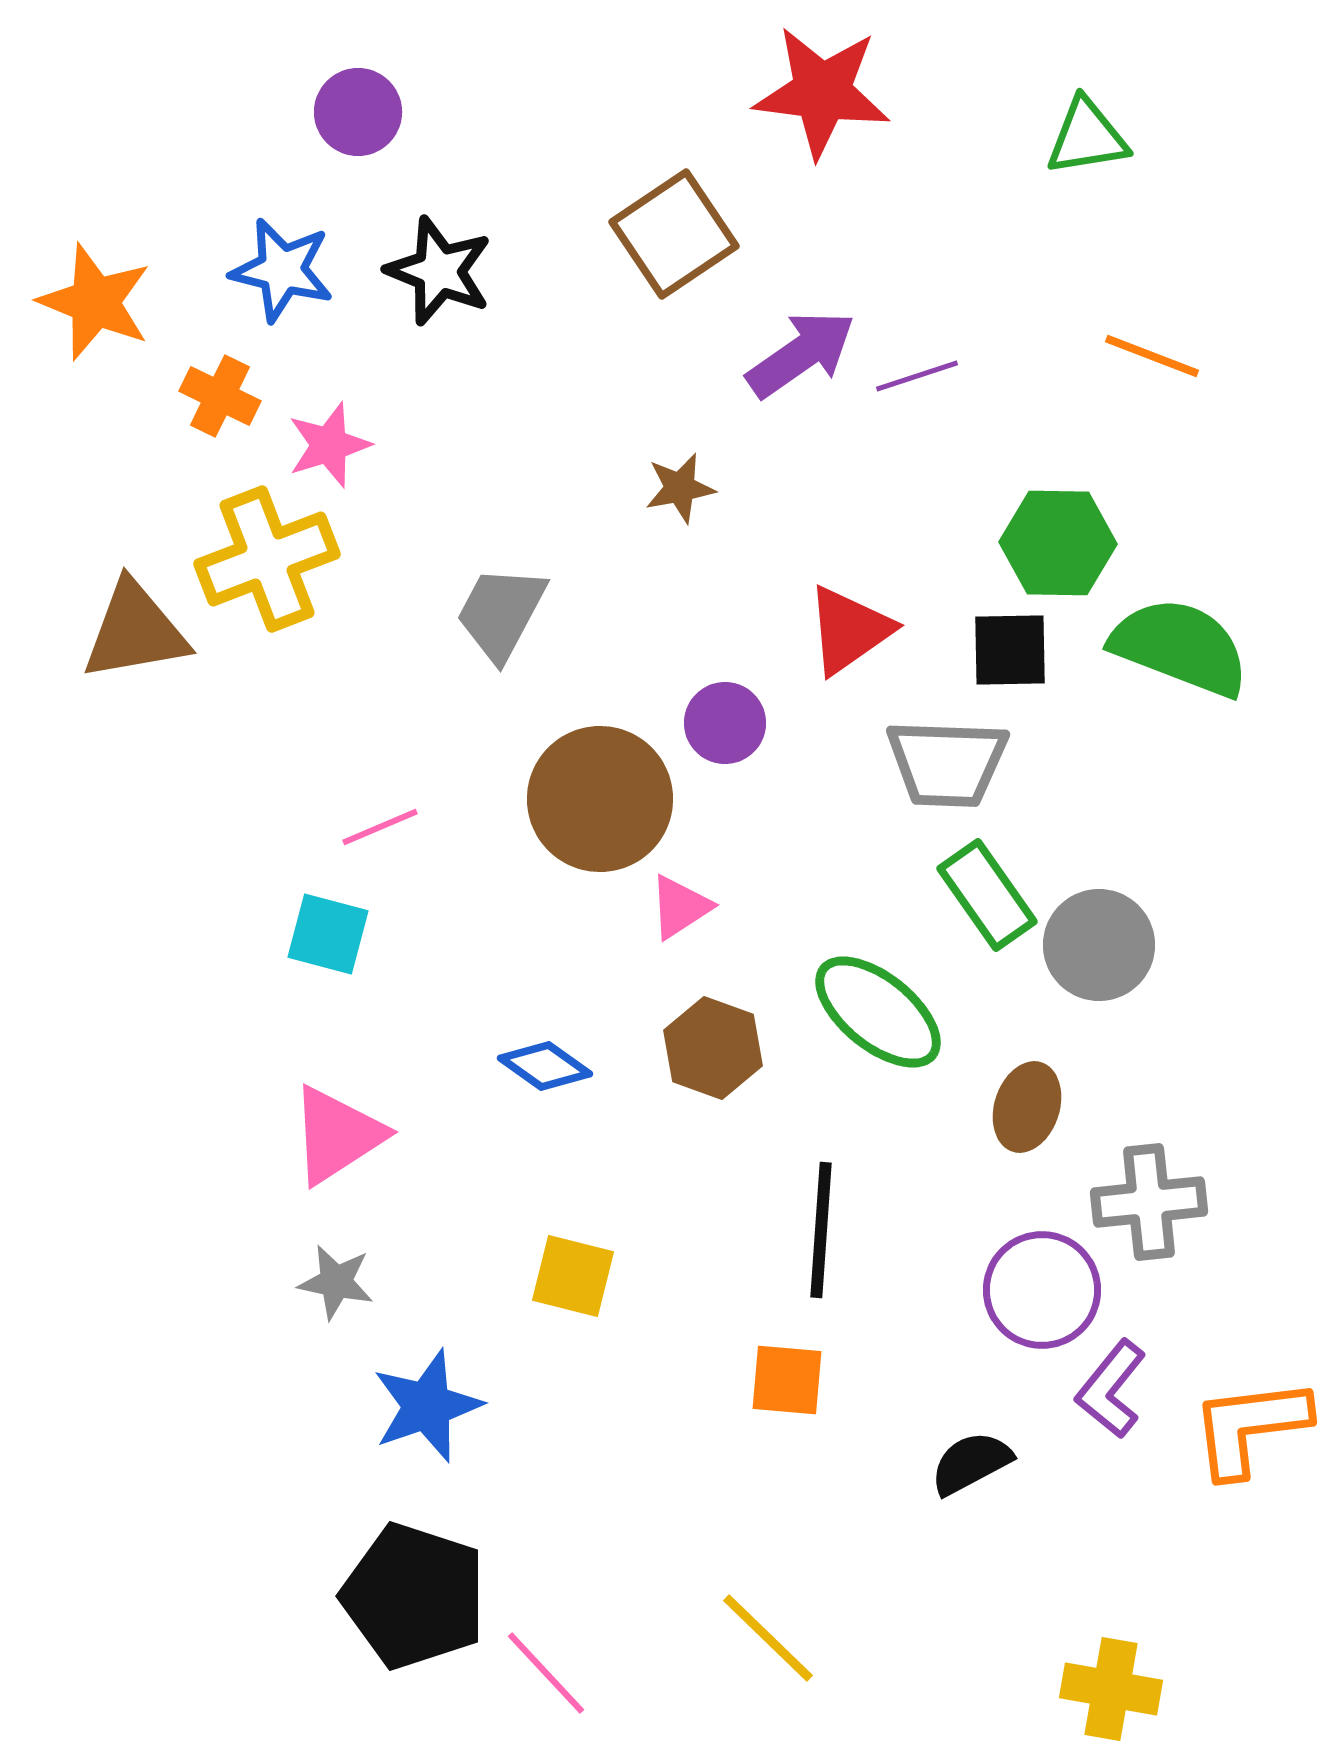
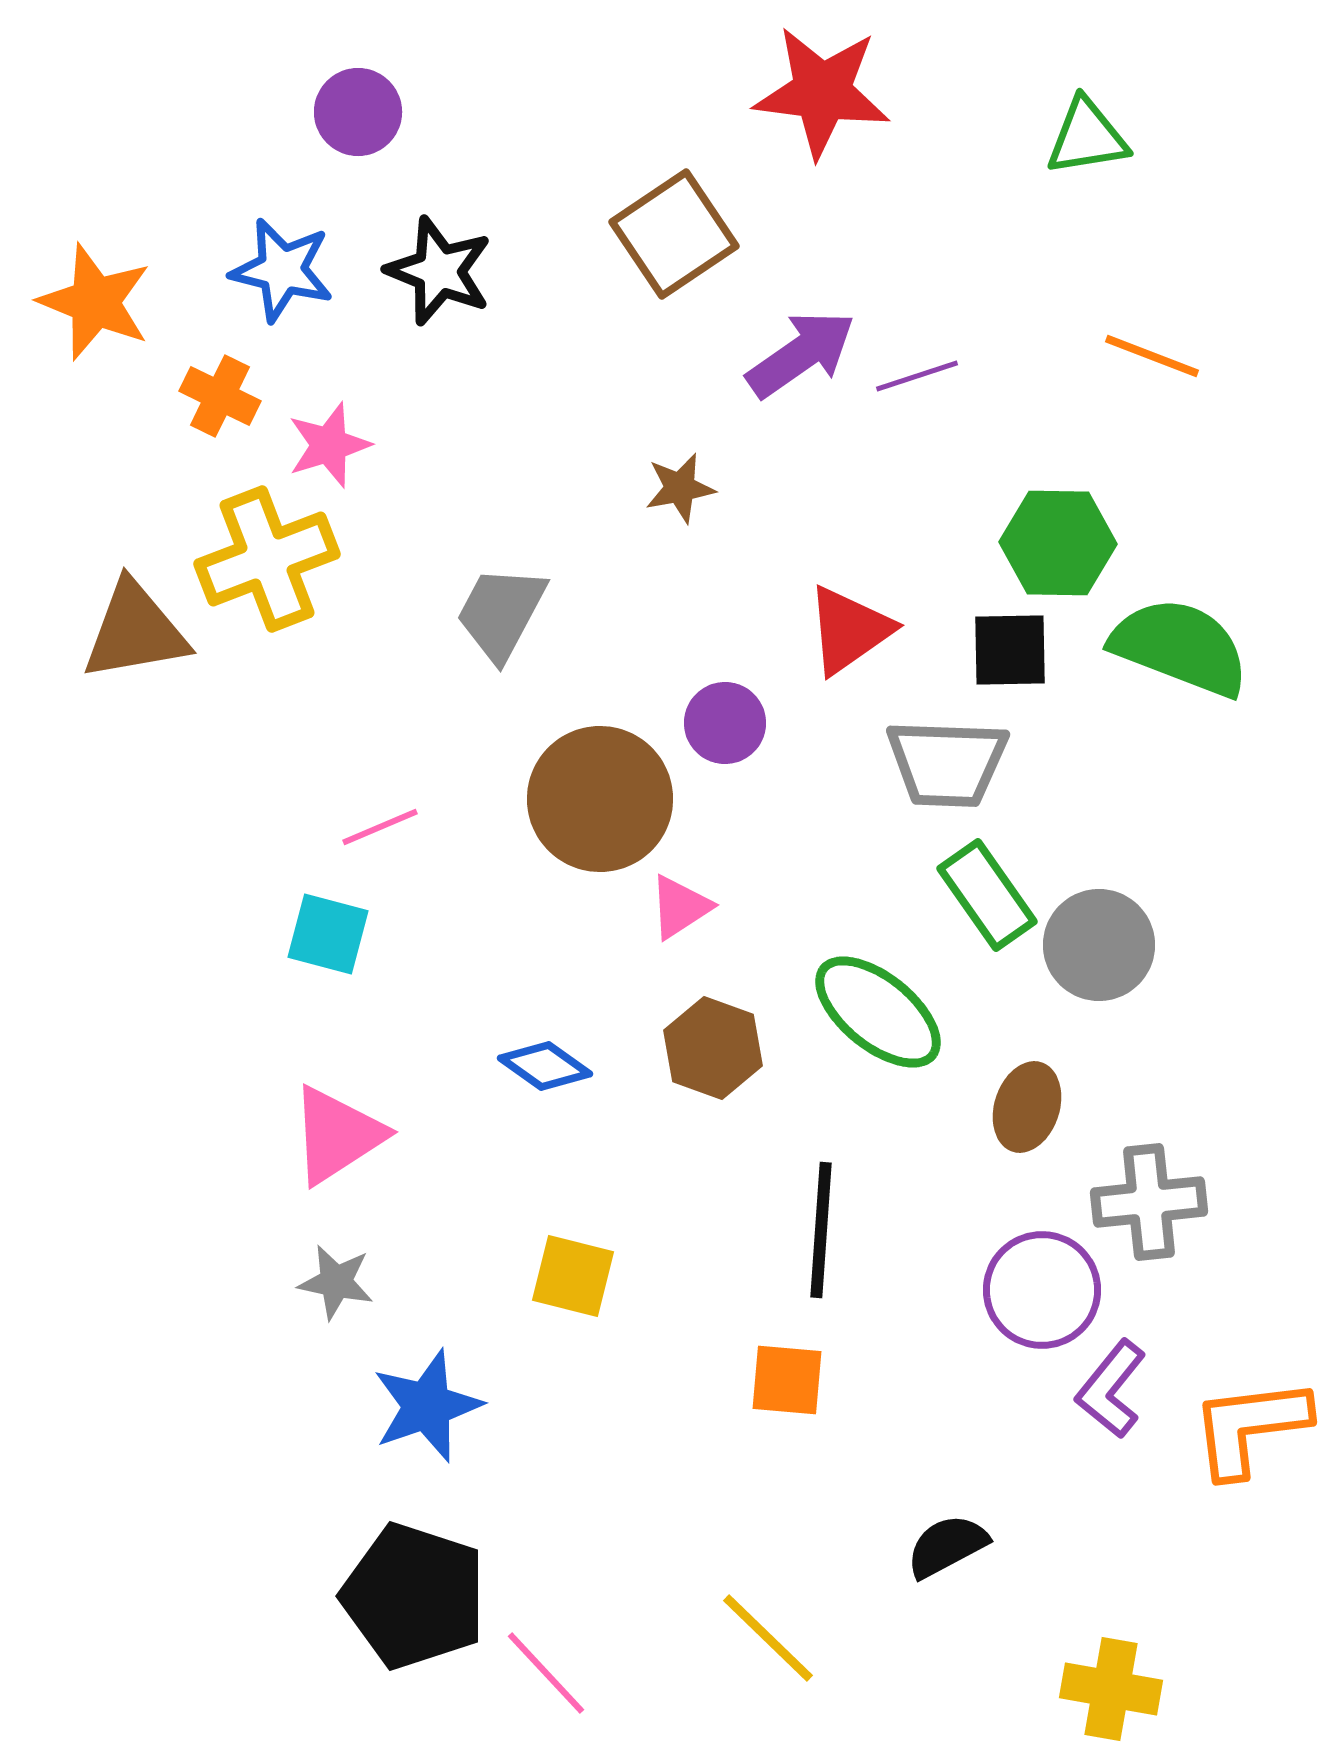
black semicircle at (971, 1463): moved 24 px left, 83 px down
